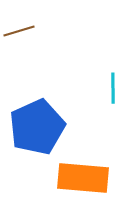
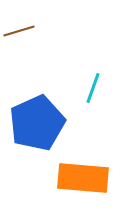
cyan line: moved 20 px left; rotated 20 degrees clockwise
blue pentagon: moved 4 px up
